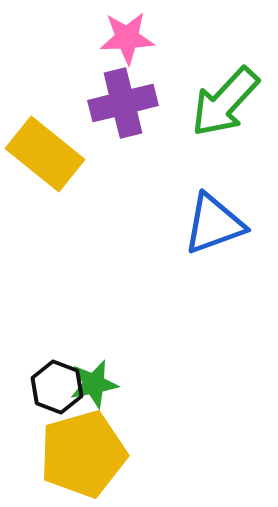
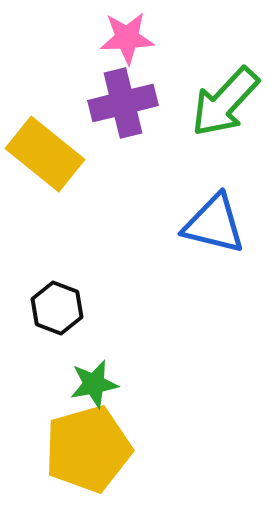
blue triangle: rotated 34 degrees clockwise
black hexagon: moved 79 px up
yellow pentagon: moved 5 px right, 5 px up
